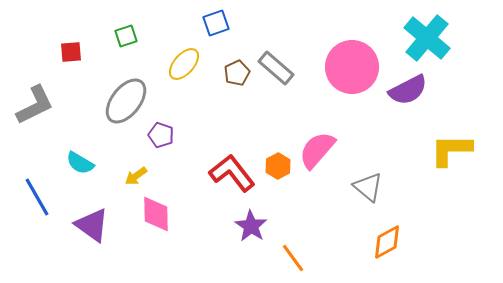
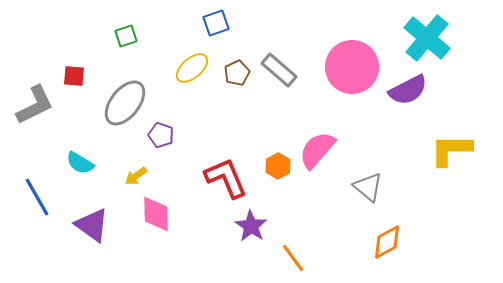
red square: moved 3 px right, 24 px down; rotated 10 degrees clockwise
yellow ellipse: moved 8 px right, 4 px down; rotated 8 degrees clockwise
gray rectangle: moved 3 px right, 2 px down
gray ellipse: moved 1 px left, 2 px down
red L-shape: moved 6 px left, 5 px down; rotated 15 degrees clockwise
